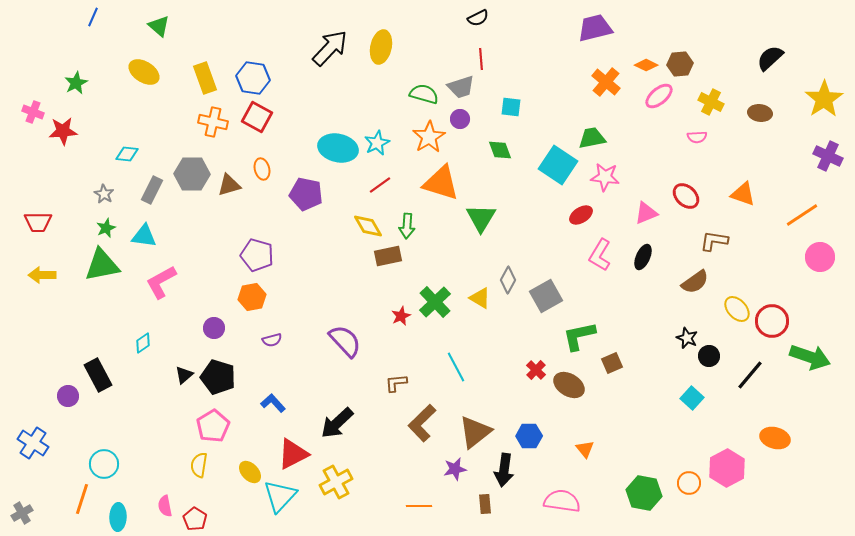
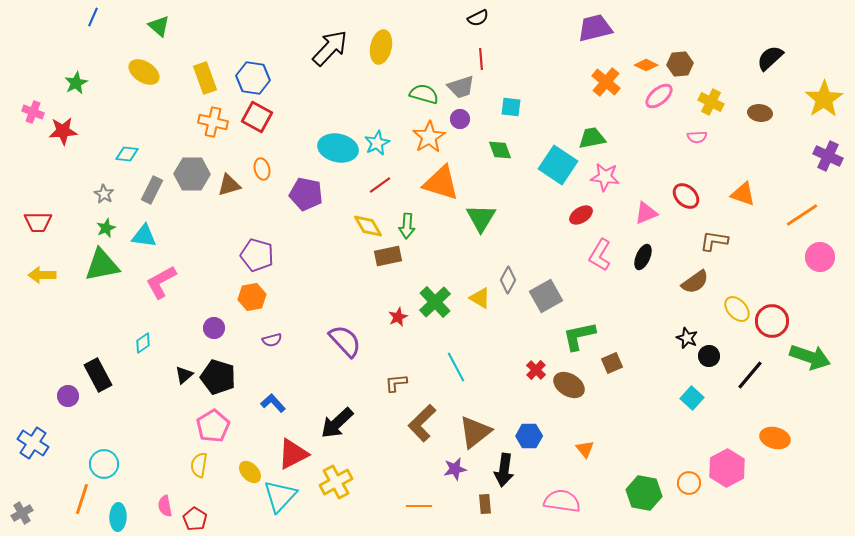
red star at (401, 316): moved 3 px left, 1 px down
